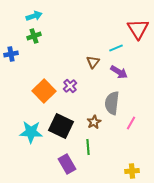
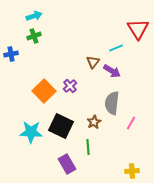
purple arrow: moved 7 px left, 1 px up
